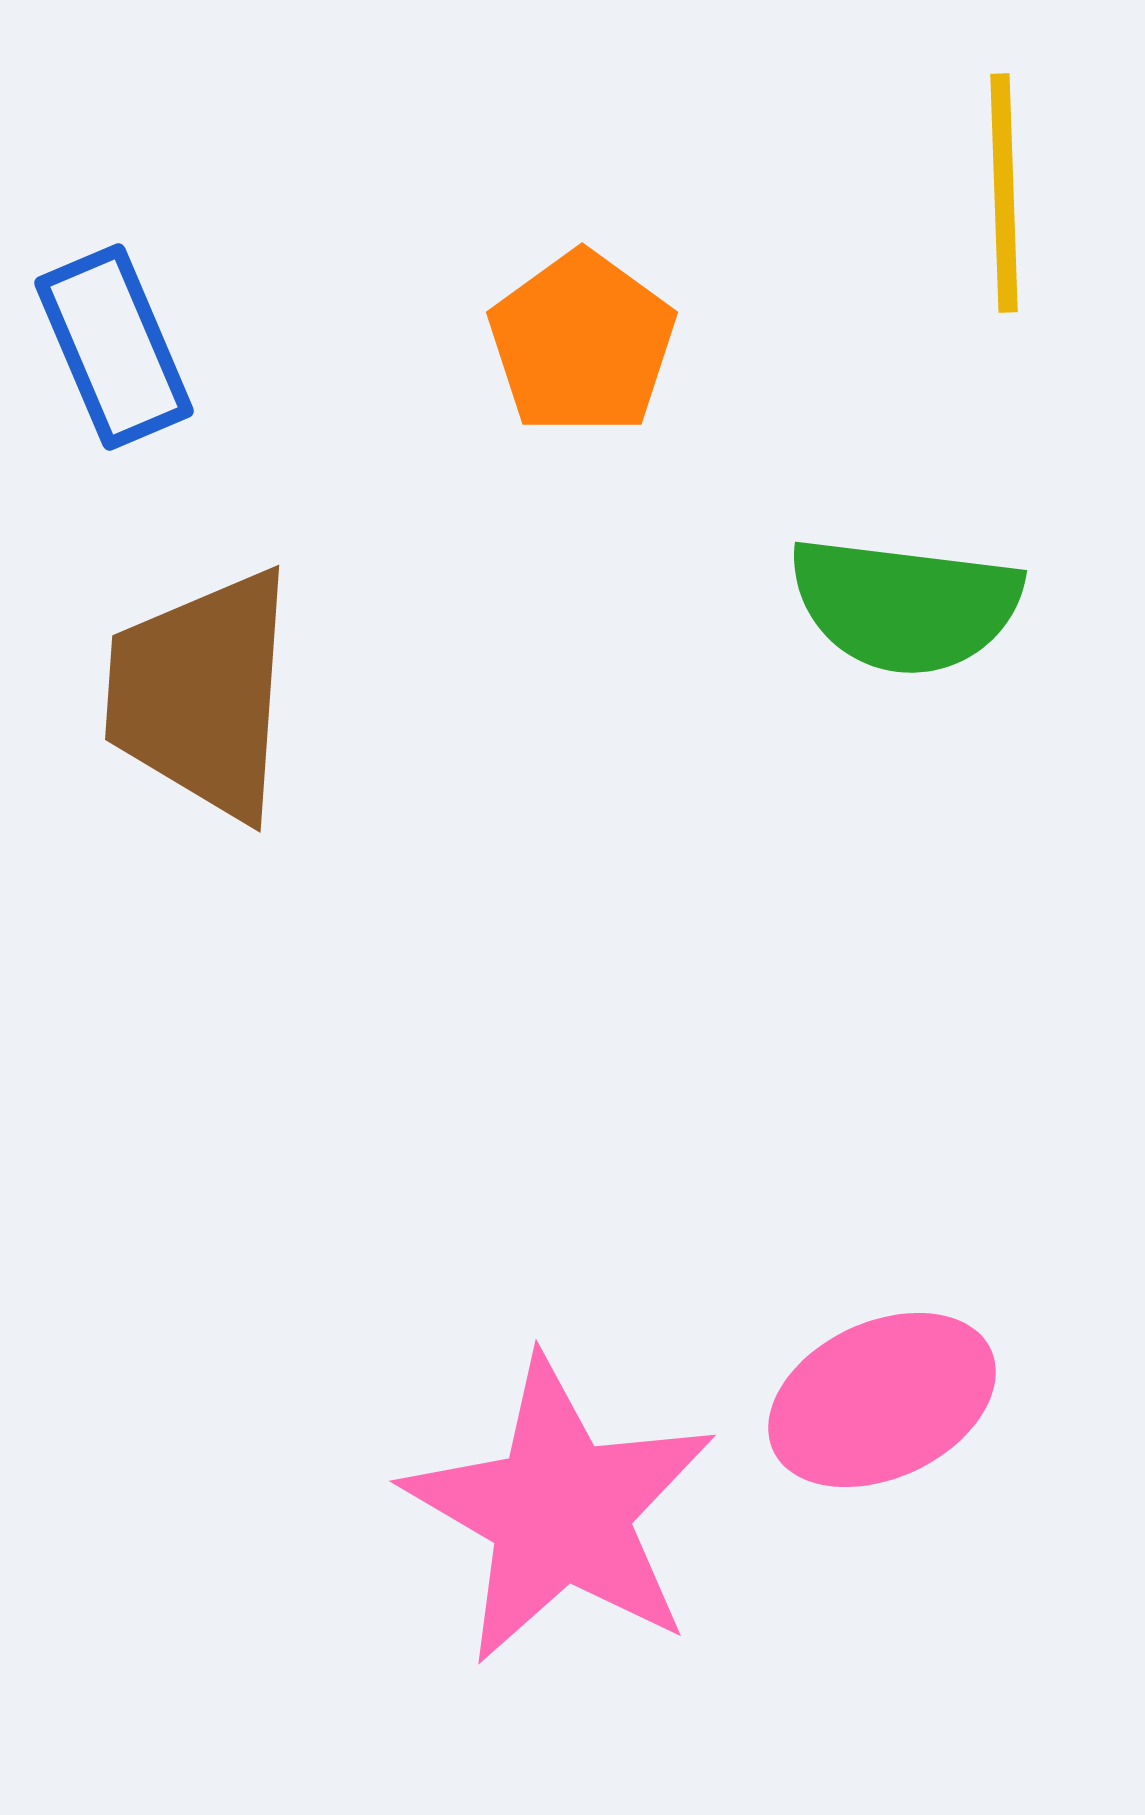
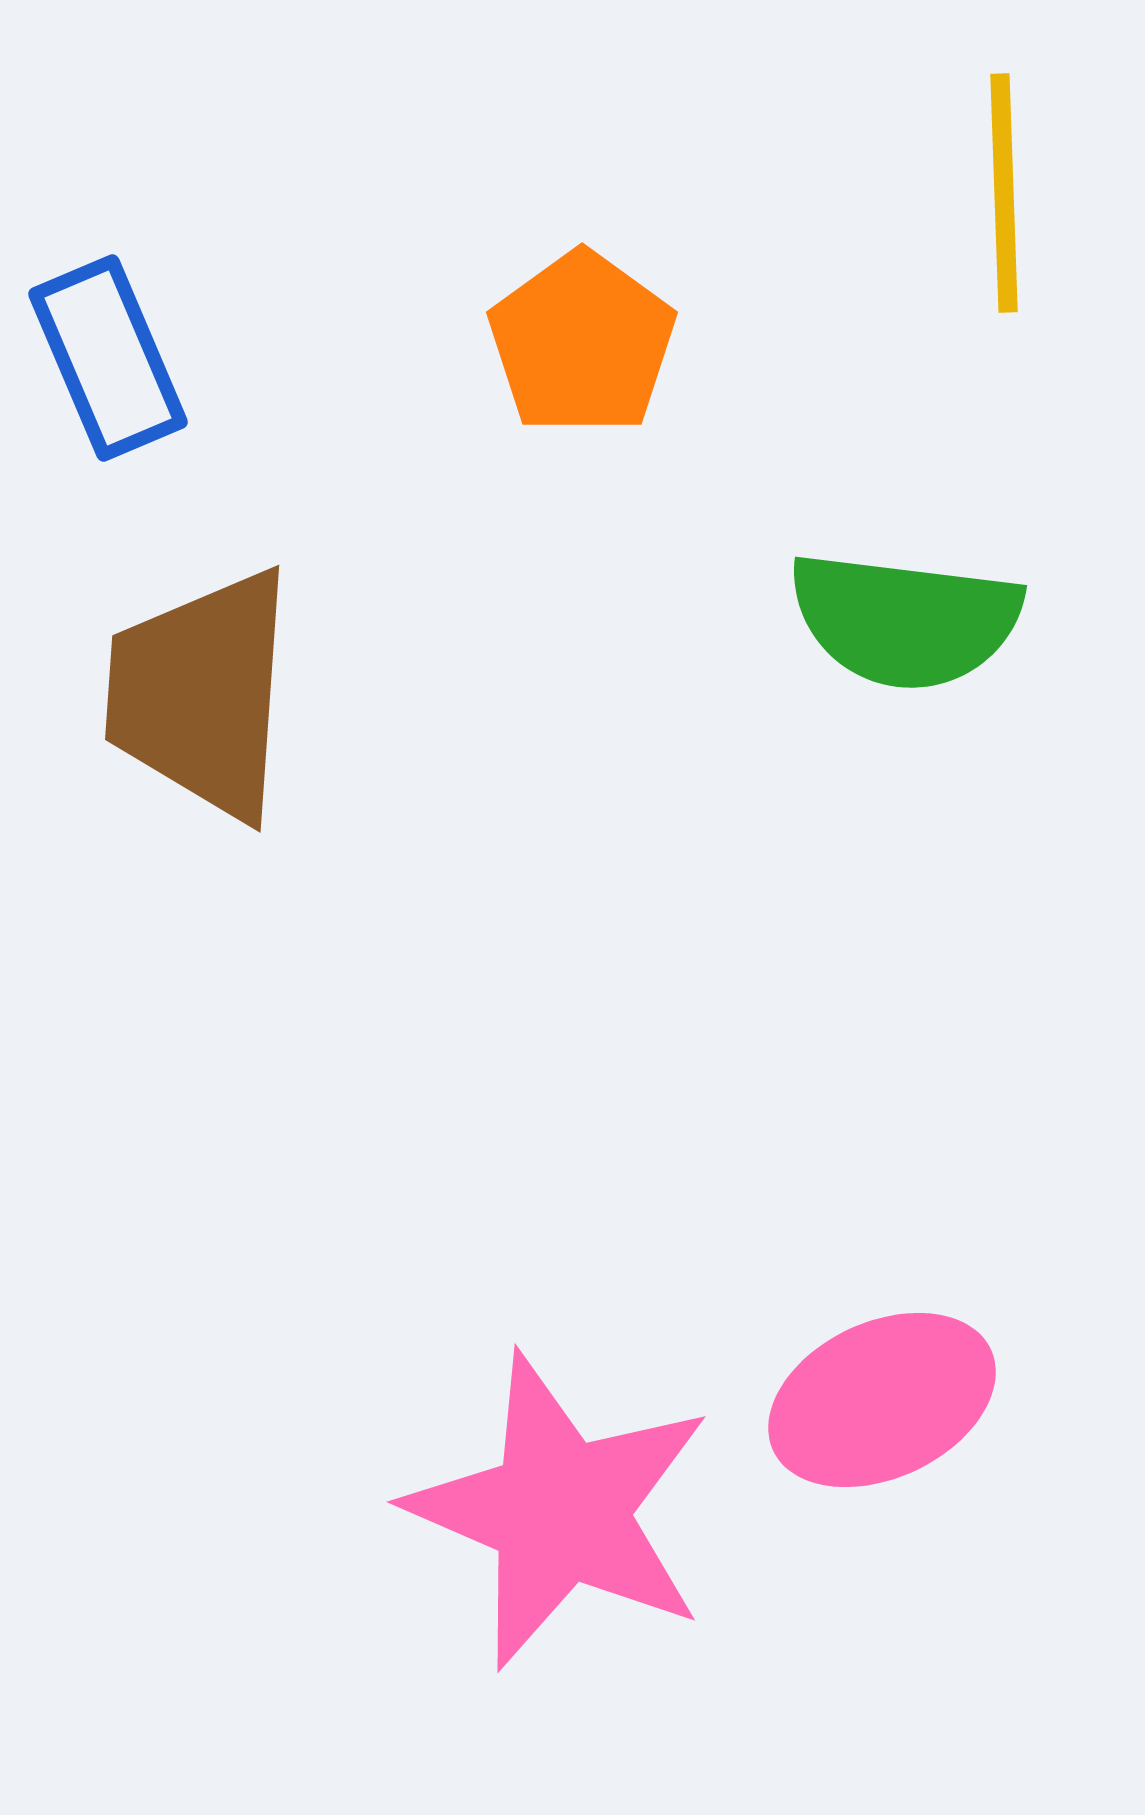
blue rectangle: moved 6 px left, 11 px down
green semicircle: moved 15 px down
pink star: rotated 7 degrees counterclockwise
